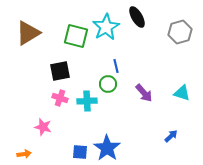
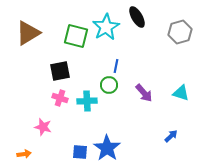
blue line: rotated 24 degrees clockwise
green circle: moved 1 px right, 1 px down
cyan triangle: moved 1 px left
